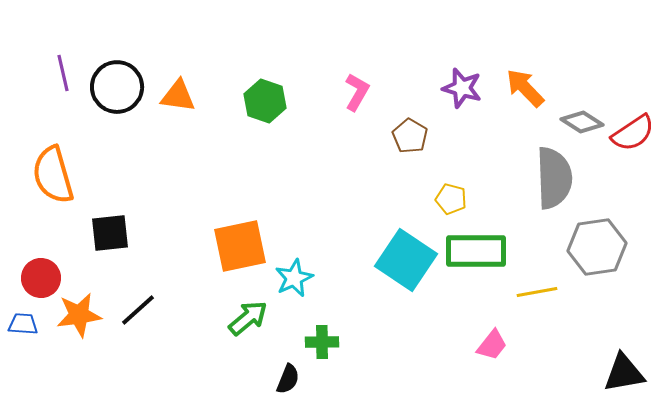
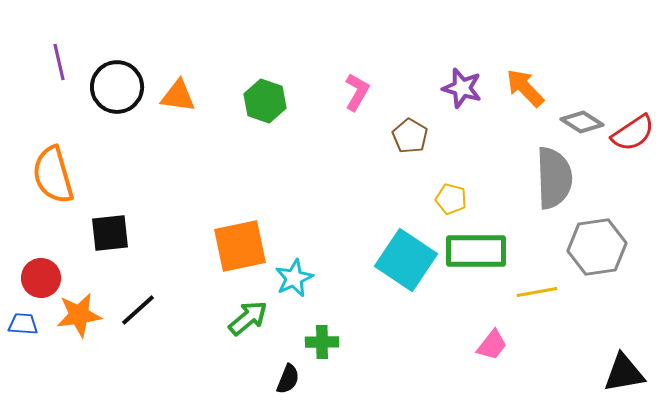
purple line: moved 4 px left, 11 px up
